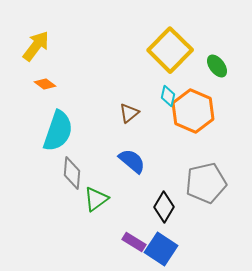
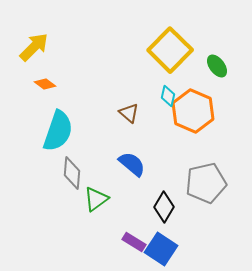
yellow arrow: moved 2 px left, 1 px down; rotated 8 degrees clockwise
brown triangle: rotated 40 degrees counterclockwise
blue semicircle: moved 3 px down
